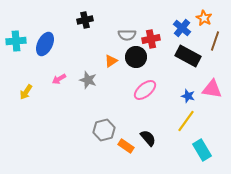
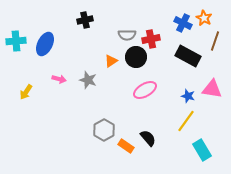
blue cross: moved 1 px right, 5 px up; rotated 12 degrees counterclockwise
pink arrow: rotated 136 degrees counterclockwise
pink ellipse: rotated 10 degrees clockwise
gray hexagon: rotated 15 degrees counterclockwise
